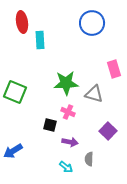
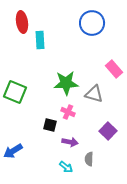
pink rectangle: rotated 24 degrees counterclockwise
